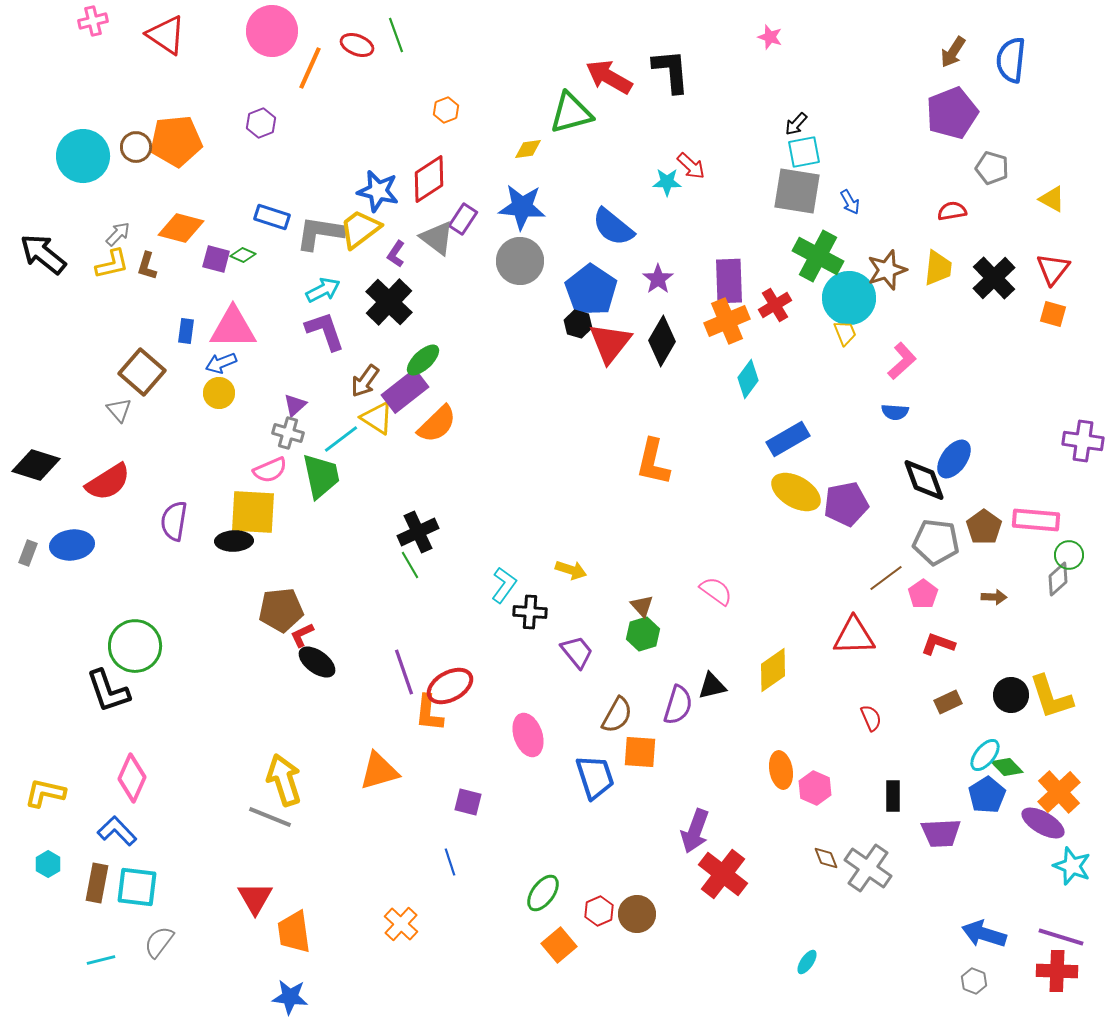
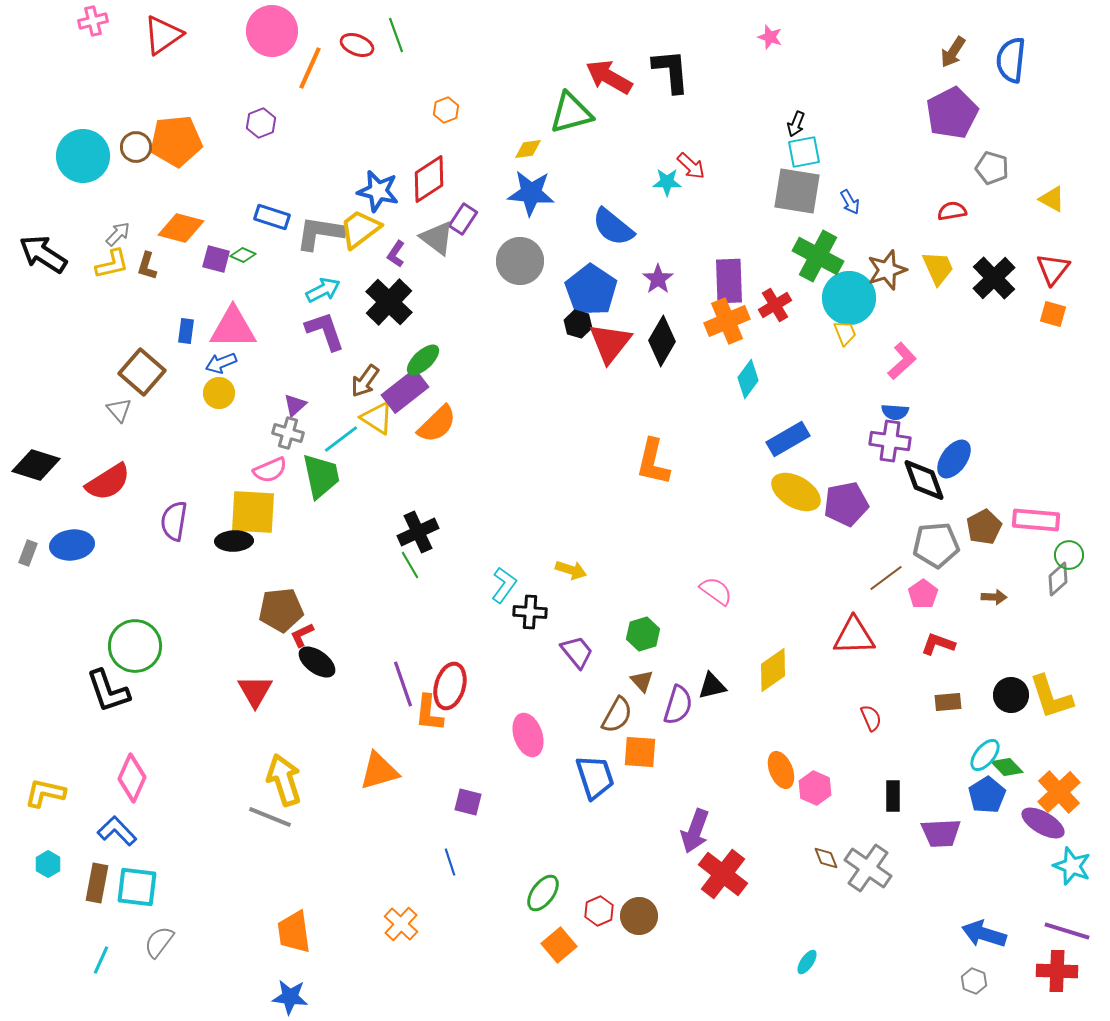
red triangle at (166, 35): moved 3 px left; rotated 51 degrees clockwise
purple pentagon at (952, 113): rotated 6 degrees counterclockwise
black arrow at (796, 124): rotated 20 degrees counterclockwise
blue star at (522, 207): moved 9 px right, 14 px up
black arrow at (43, 254): rotated 6 degrees counterclockwise
yellow trapezoid at (938, 268): rotated 30 degrees counterclockwise
purple cross at (1083, 441): moved 193 px left
brown pentagon at (984, 527): rotated 8 degrees clockwise
gray pentagon at (936, 542): moved 3 px down; rotated 12 degrees counterclockwise
brown triangle at (642, 606): moved 75 px down
purple line at (404, 672): moved 1 px left, 12 px down
red ellipse at (450, 686): rotated 45 degrees counterclockwise
brown rectangle at (948, 702): rotated 20 degrees clockwise
orange ellipse at (781, 770): rotated 12 degrees counterclockwise
red triangle at (255, 898): moved 207 px up
brown circle at (637, 914): moved 2 px right, 2 px down
purple line at (1061, 937): moved 6 px right, 6 px up
cyan line at (101, 960): rotated 52 degrees counterclockwise
